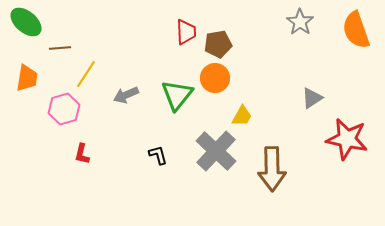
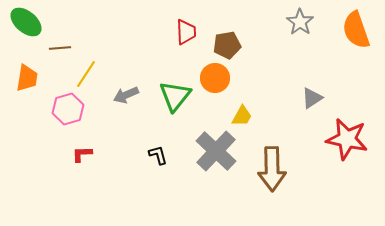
brown pentagon: moved 9 px right, 1 px down
green triangle: moved 2 px left, 1 px down
pink hexagon: moved 4 px right
red L-shape: rotated 75 degrees clockwise
